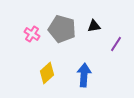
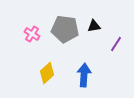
gray pentagon: moved 3 px right; rotated 8 degrees counterclockwise
